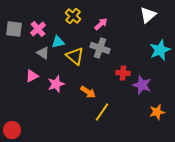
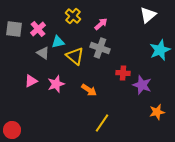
pink triangle: moved 1 px left, 5 px down
orange arrow: moved 1 px right, 2 px up
yellow line: moved 11 px down
